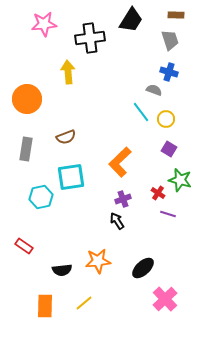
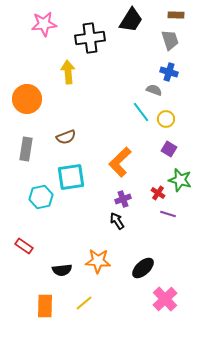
orange star: rotated 10 degrees clockwise
